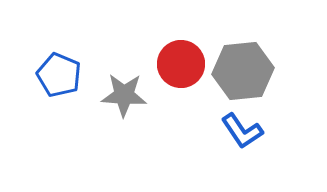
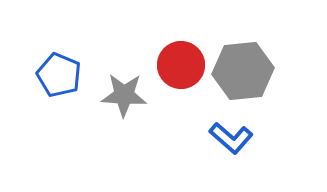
red circle: moved 1 px down
blue L-shape: moved 11 px left, 7 px down; rotated 15 degrees counterclockwise
